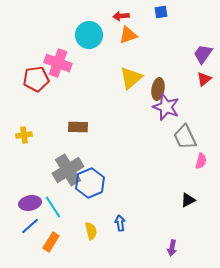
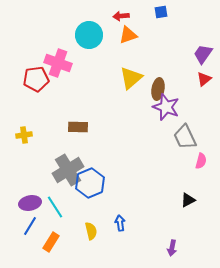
cyan line: moved 2 px right
blue line: rotated 18 degrees counterclockwise
